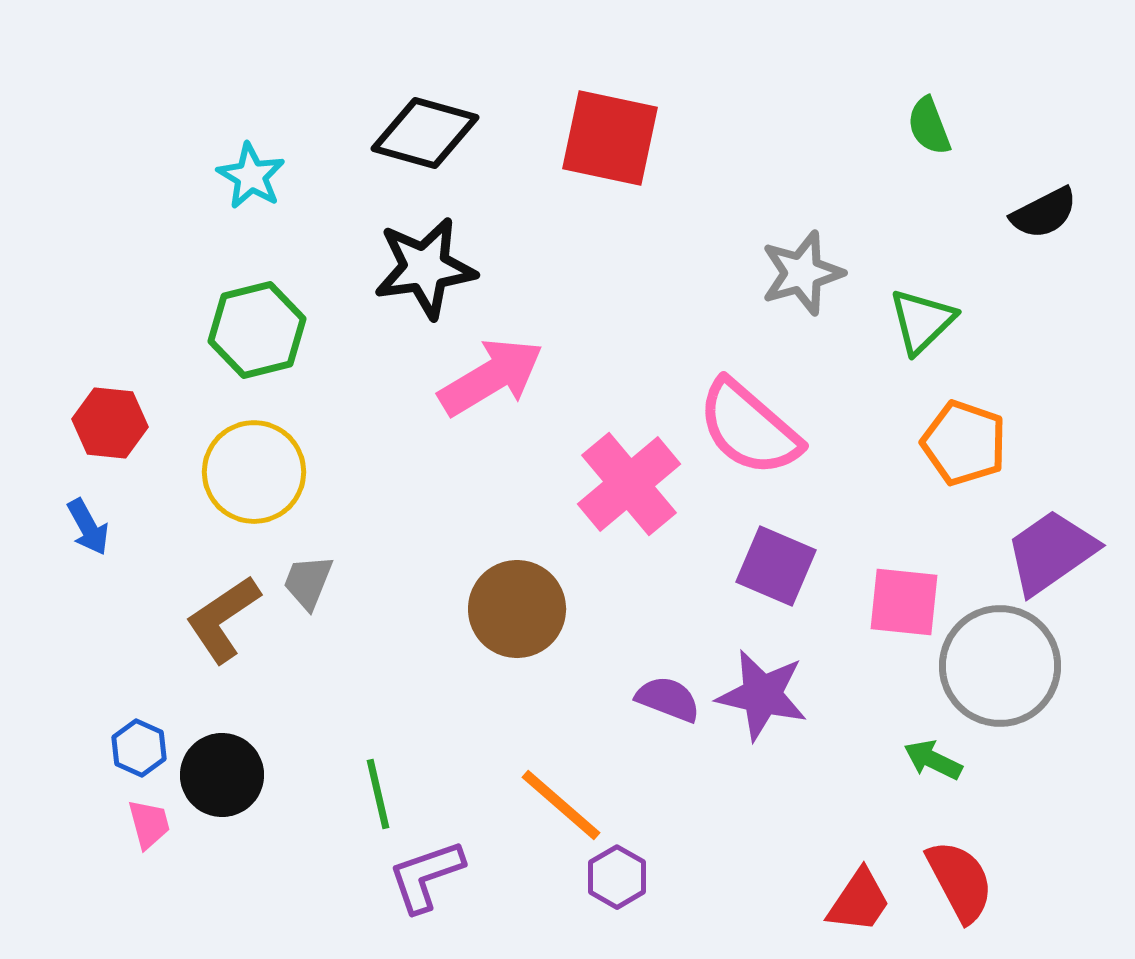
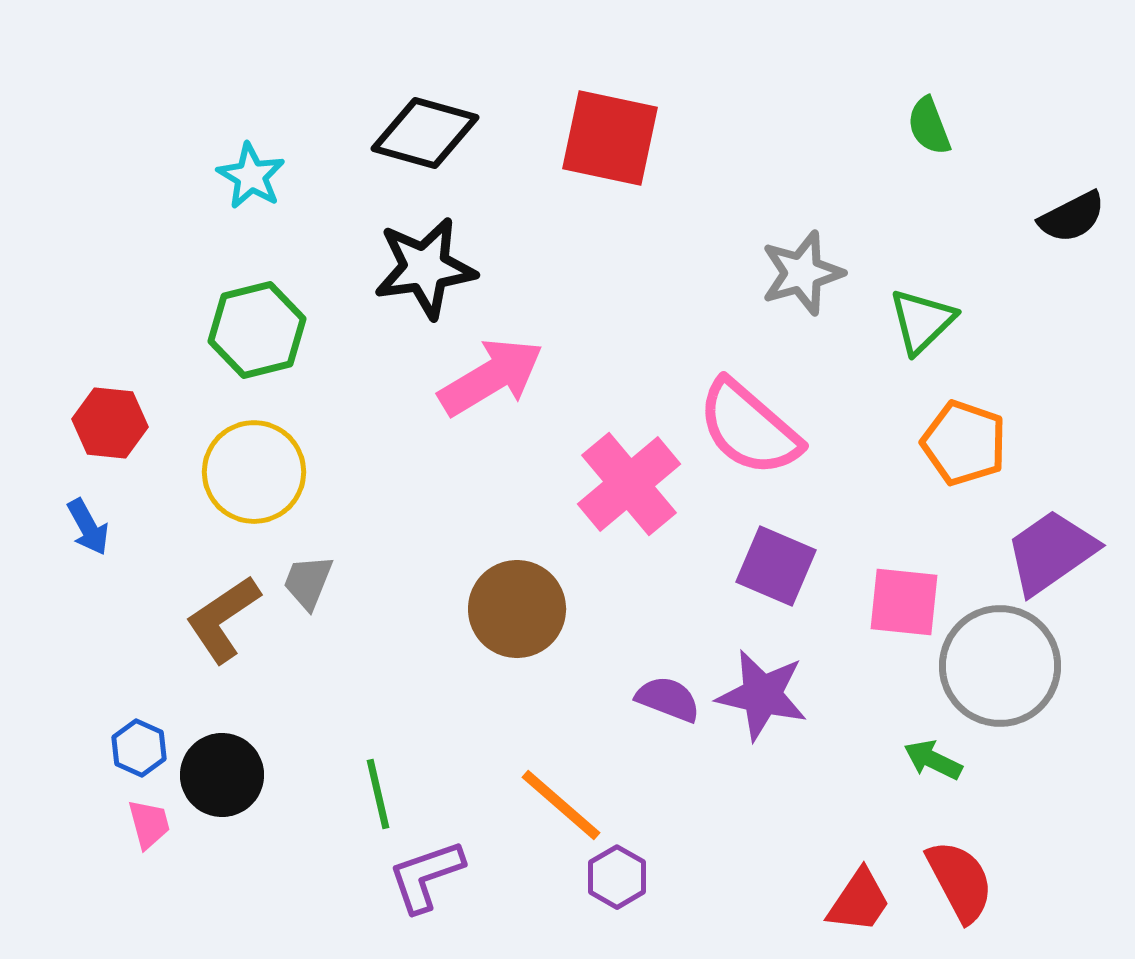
black semicircle: moved 28 px right, 4 px down
